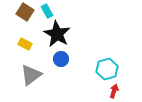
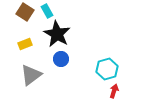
yellow rectangle: rotated 48 degrees counterclockwise
